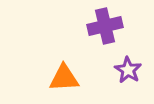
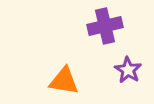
orange triangle: moved 3 px down; rotated 12 degrees clockwise
